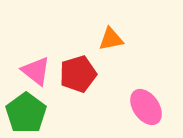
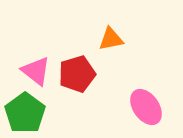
red pentagon: moved 1 px left
green pentagon: moved 1 px left
